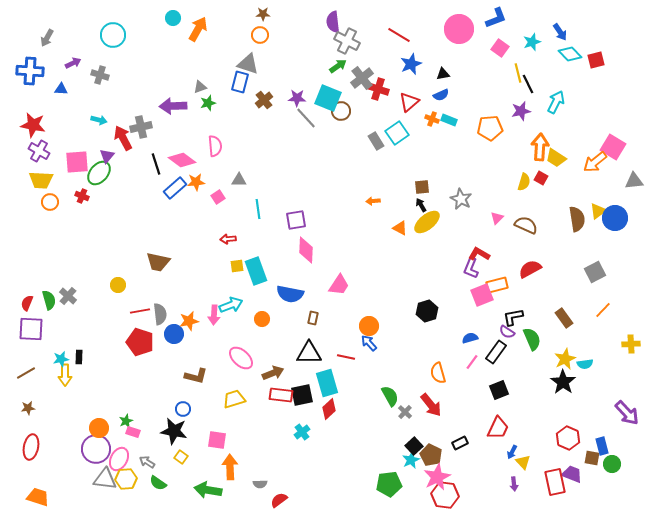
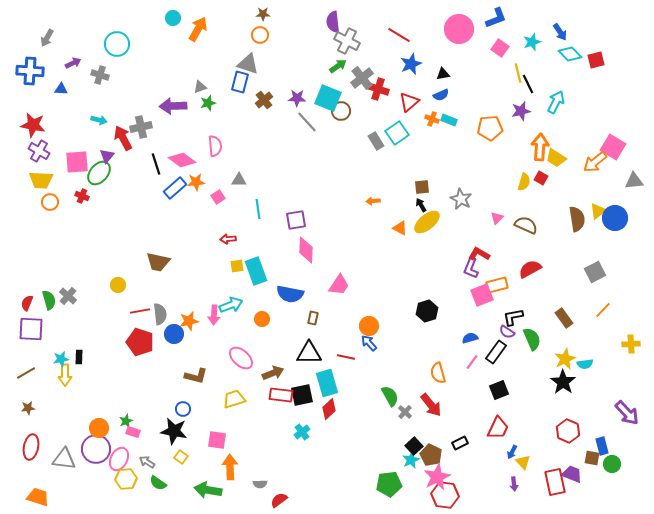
cyan circle at (113, 35): moved 4 px right, 9 px down
gray line at (306, 118): moved 1 px right, 4 px down
red hexagon at (568, 438): moved 7 px up
gray triangle at (105, 479): moved 41 px left, 20 px up
